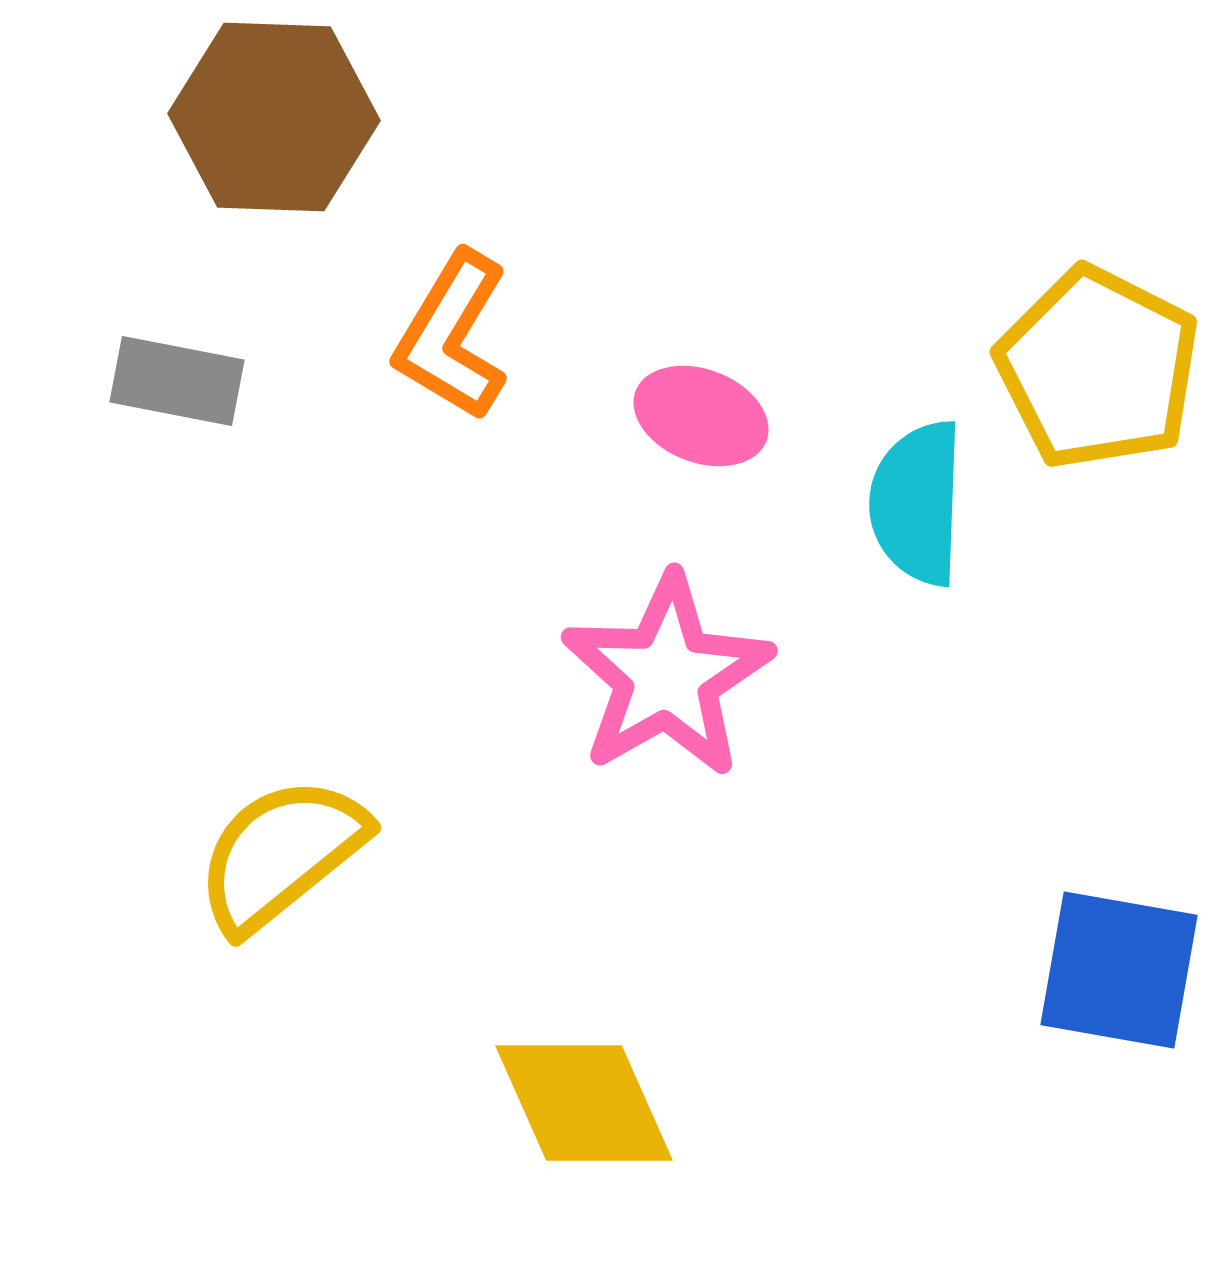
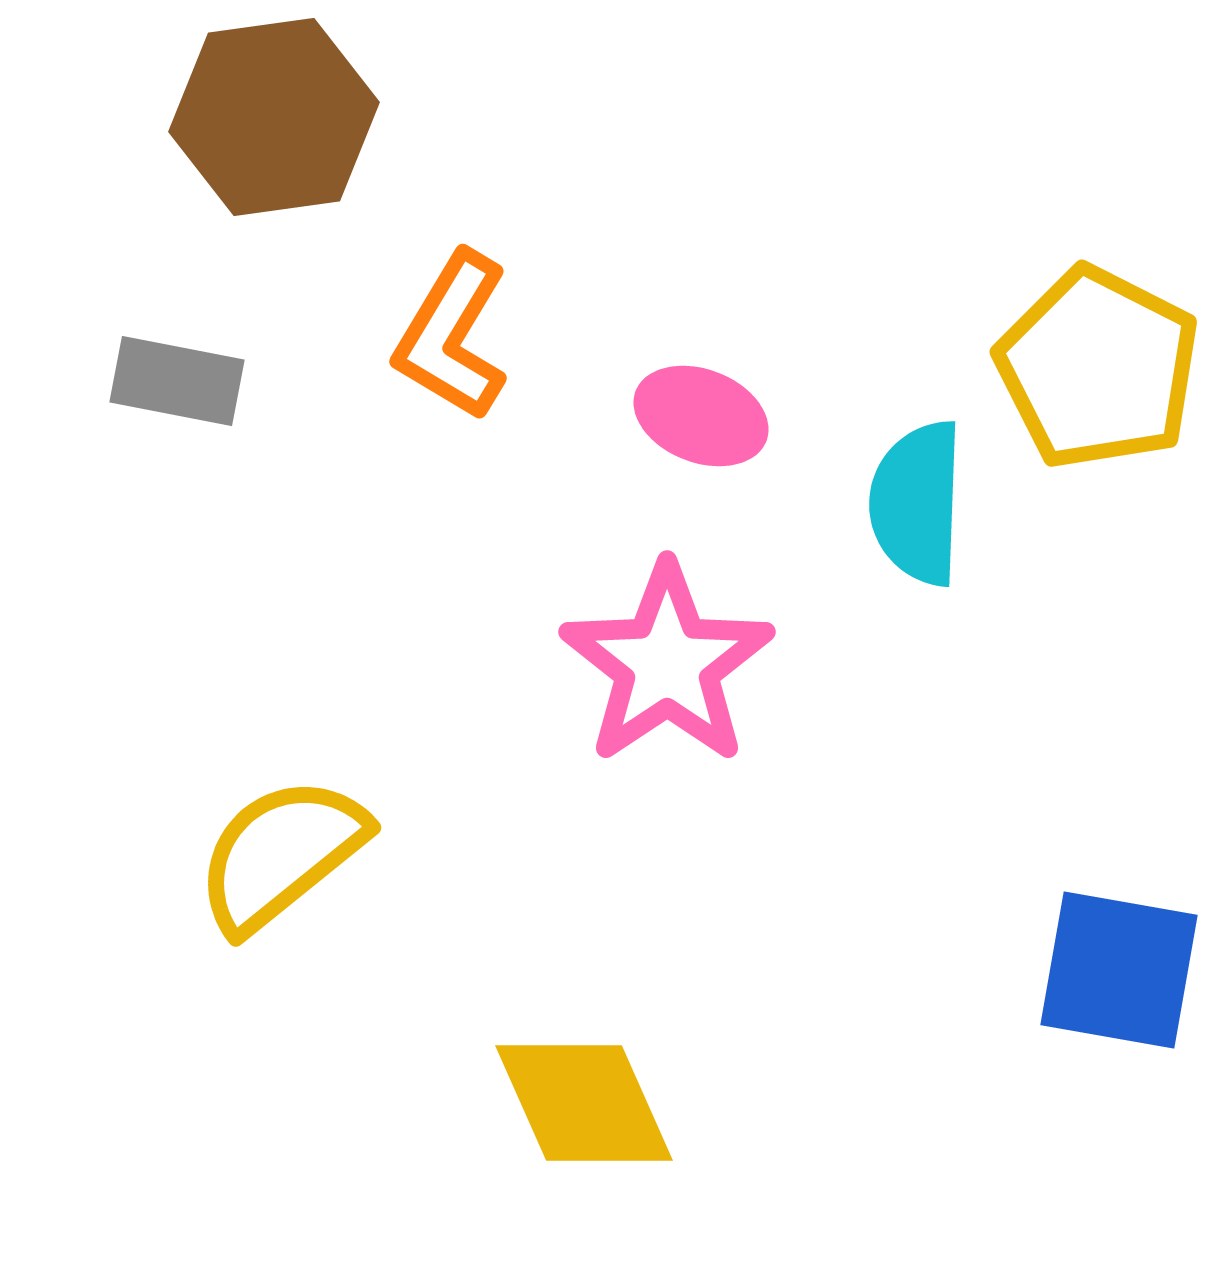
brown hexagon: rotated 10 degrees counterclockwise
pink star: moved 12 px up; rotated 4 degrees counterclockwise
